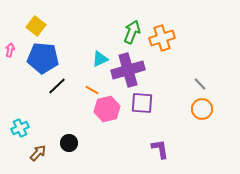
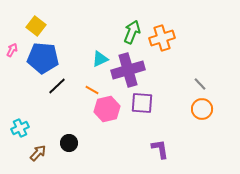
pink arrow: moved 2 px right; rotated 16 degrees clockwise
